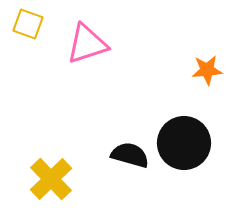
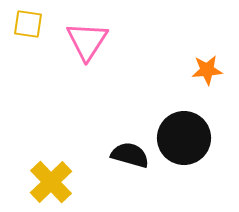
yellow square: rotated 12 degrees counterclockwise
pink triangle: moved 3 px up; rotated 39 degrees counterclockwise
black circle: moved 5 px up
yellow cross: moved 3 px down
